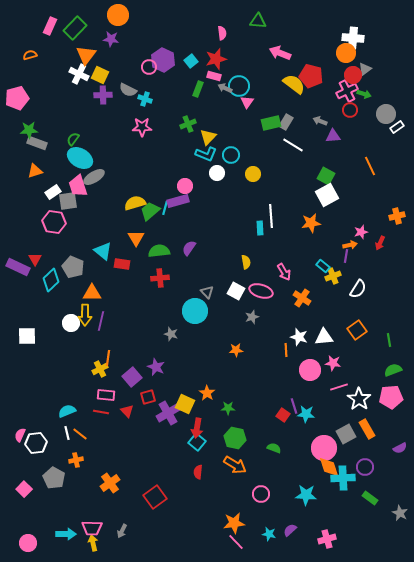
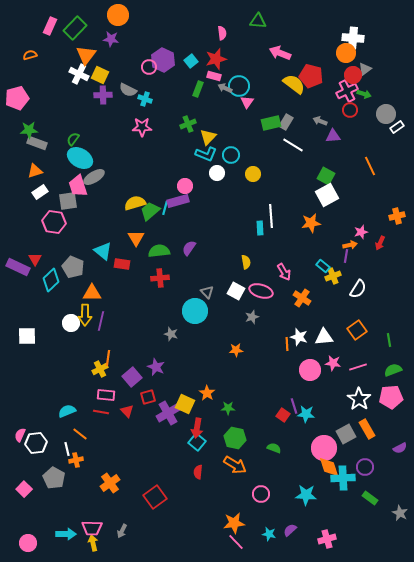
white rectangle at (53, 192): moved 13 px left
orange line at (286, 350): moved 1 px right, 6 px up
pink line at (339, 387): moved 19 px right, 20 px up
white line at (67, 433): moved 16 px down
